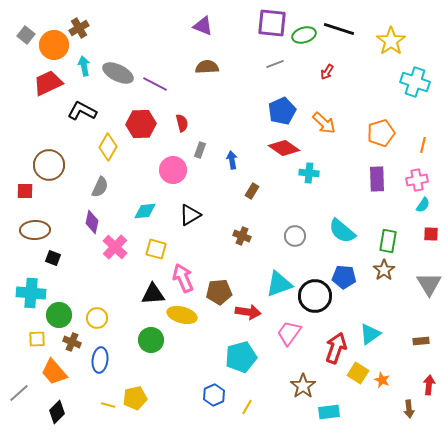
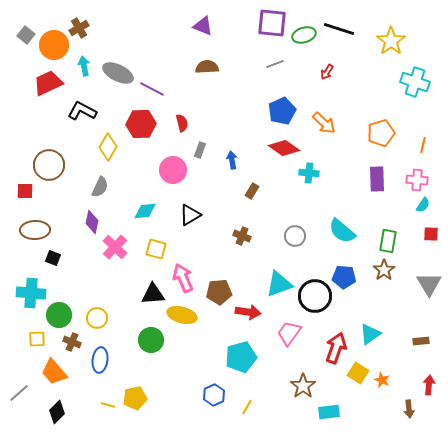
purple line at (155, 84): moved 3 px left, 5 px down
pink cross at (417, 180): rotated 15 degrees clockwise
